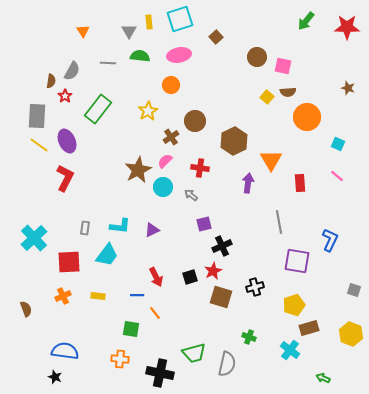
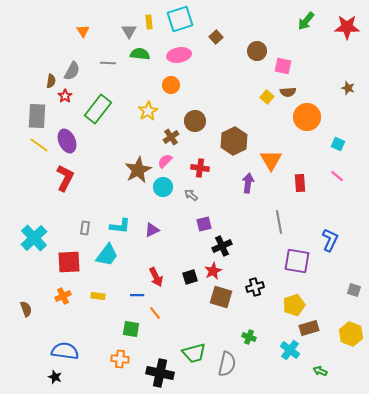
green semicircle at (140, 56): moved 2 px up
brown circle at (257, 57): moved 6 px up
green arrow at (323, 378): moved 3 px left, 7 px up
